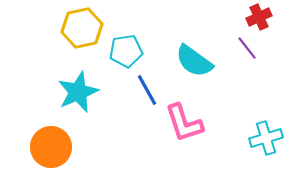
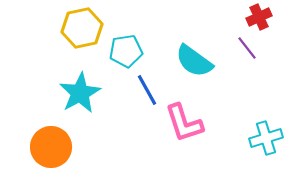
cyan star: moved 2 px right, 1 px down; rotated 6 degrees counterclockwise
